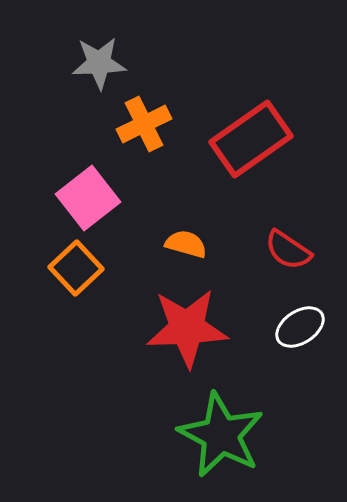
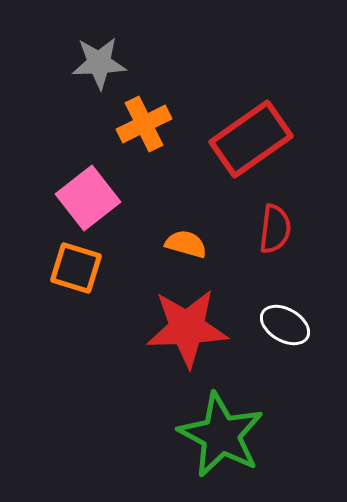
red semicircle: moved 13 px left, 21 px up; rotated 117 degrees counterclockwise
orange square: rotated 30 degrees counterclockwise
white ellipse: moved 15 px left, 2 px up; rotated 63 degrees clockwise
